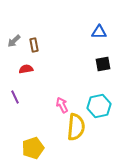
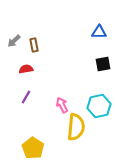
purple line: moved 11 px right; rotated 56 degrees clockwise
yellow pentagon: rotated 20 degrees counterclockwise
